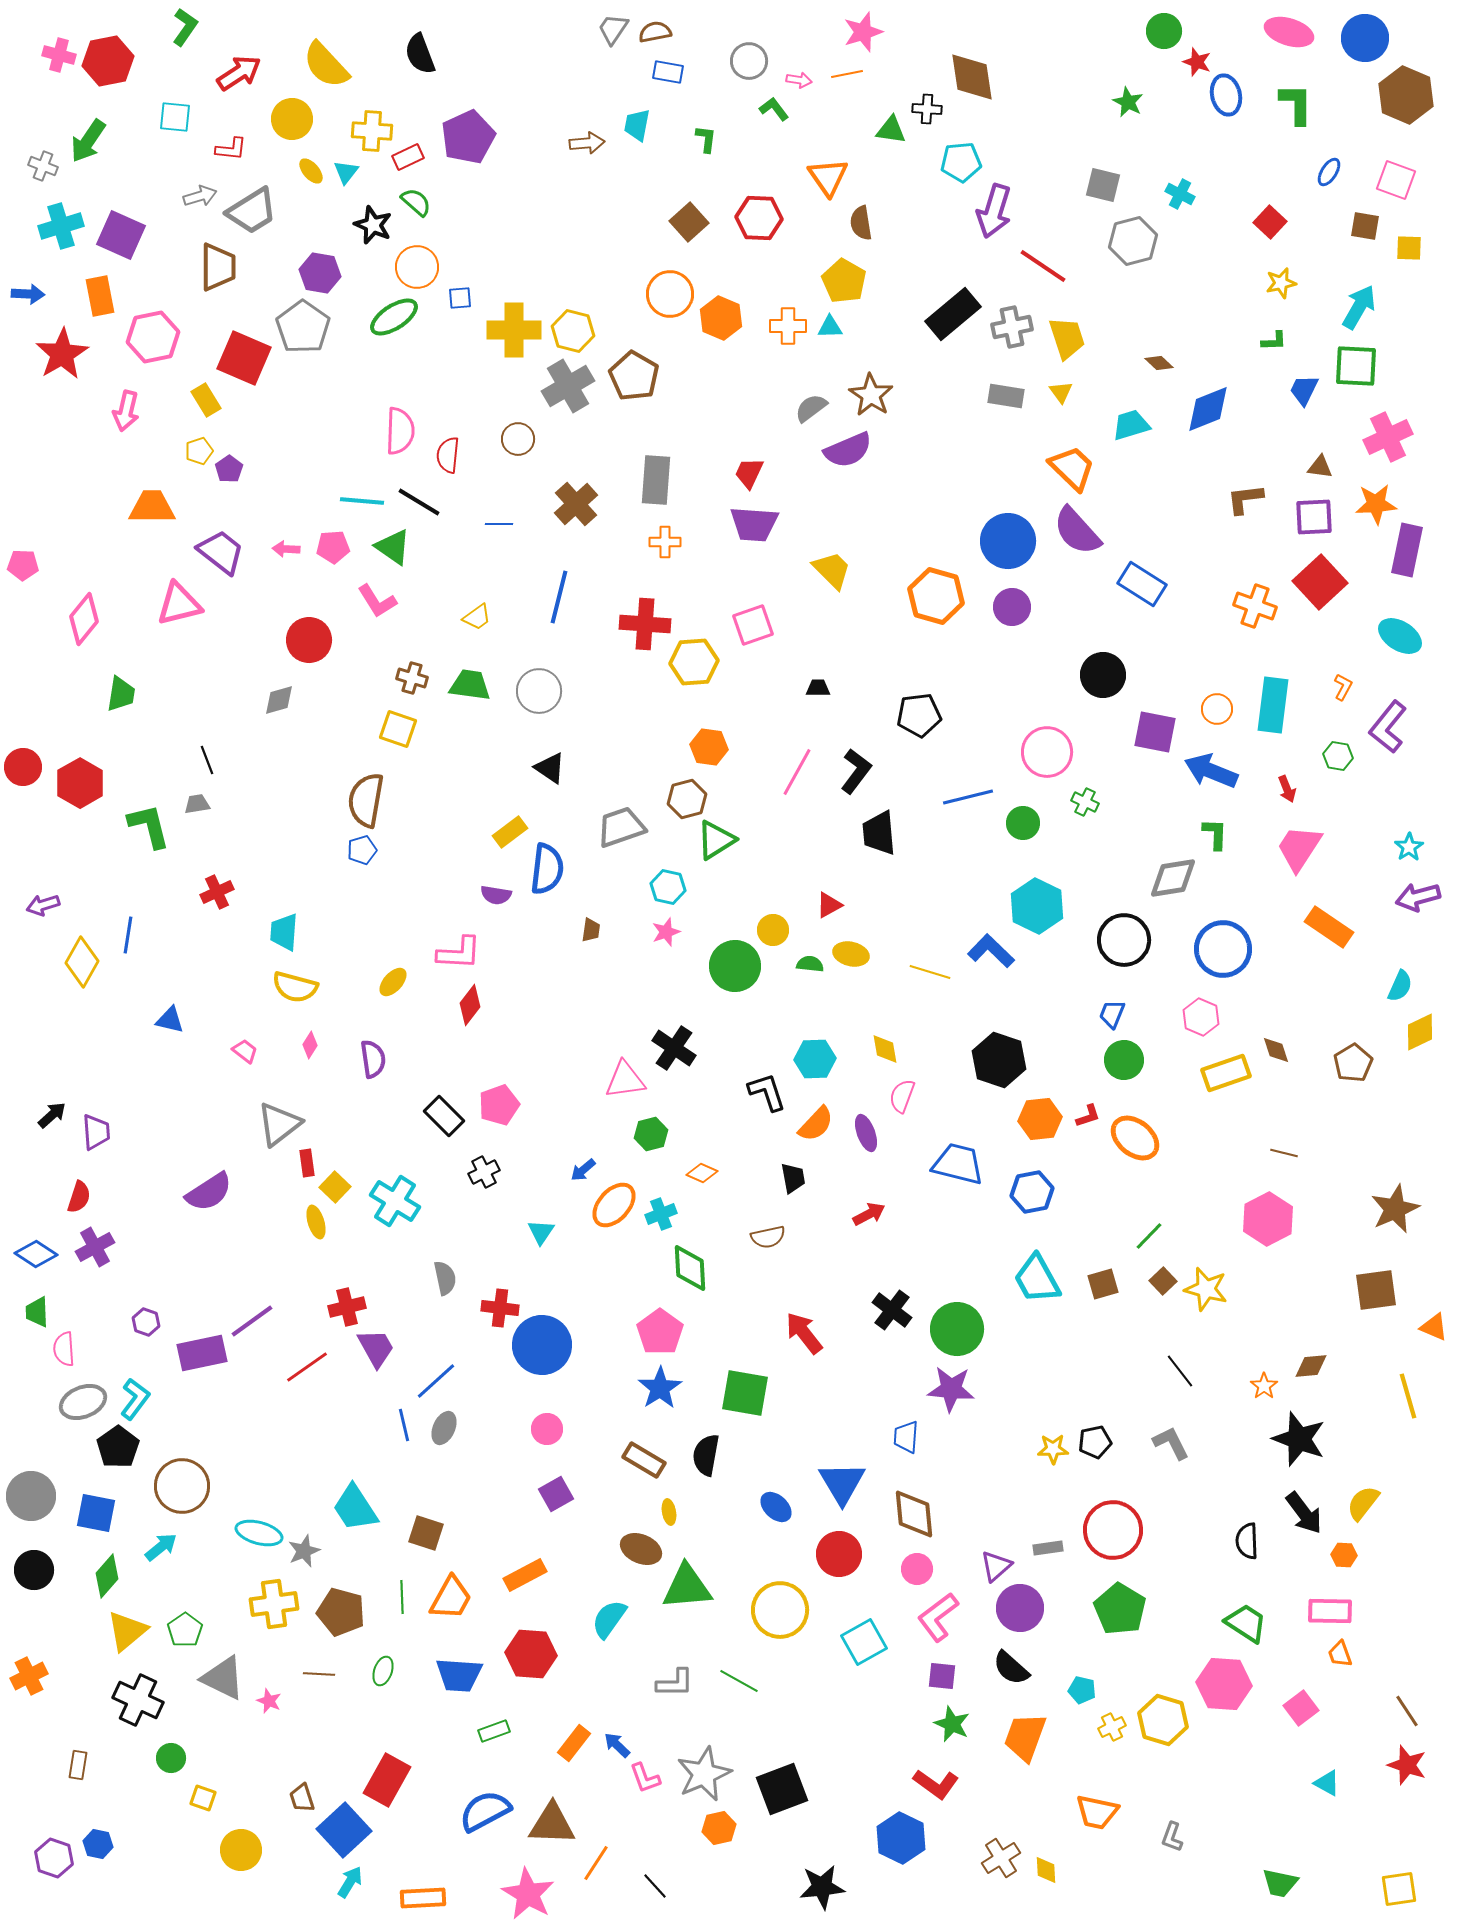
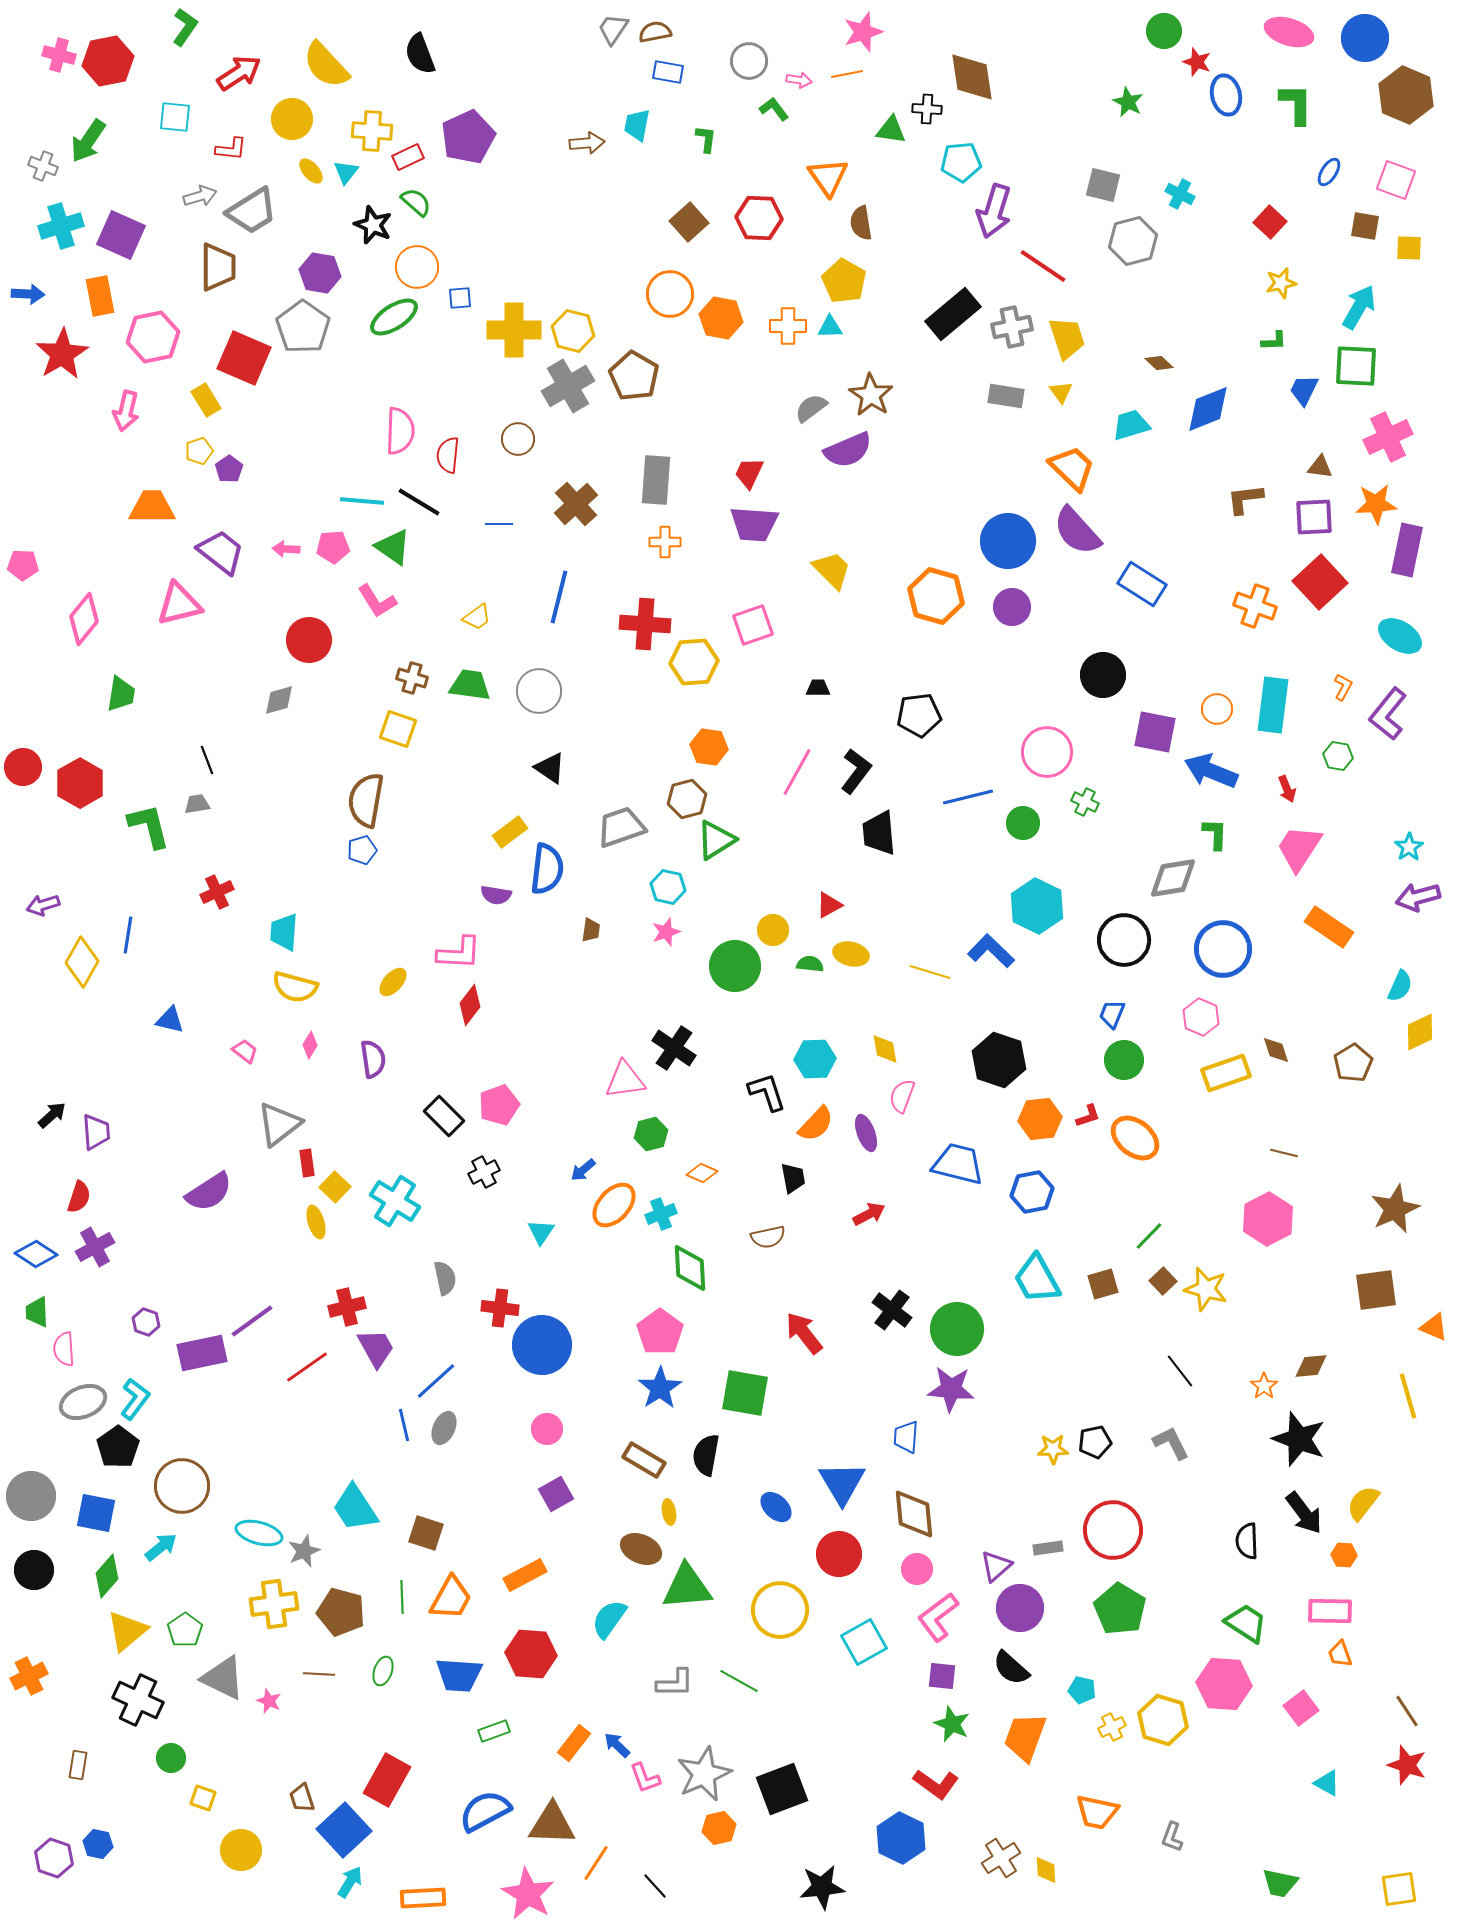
orange hexagon at (721, 318): rotated 12 degrees counterclockwise
purple L-shape at (1388, 727): moved 13 px up
